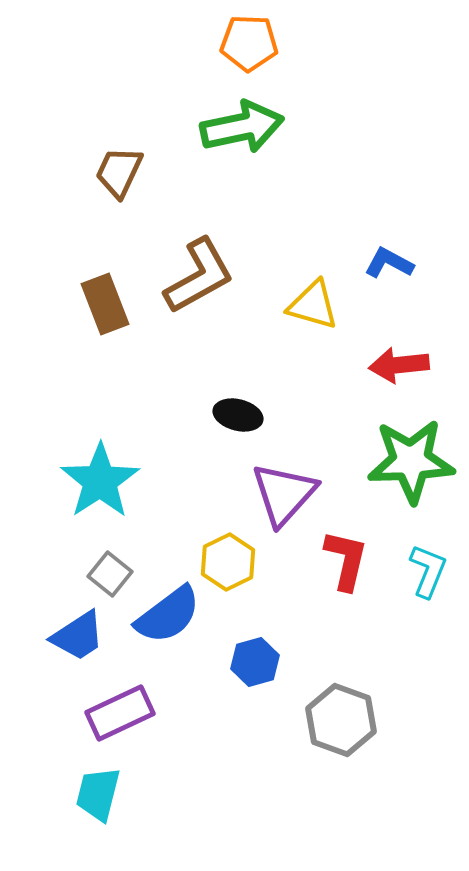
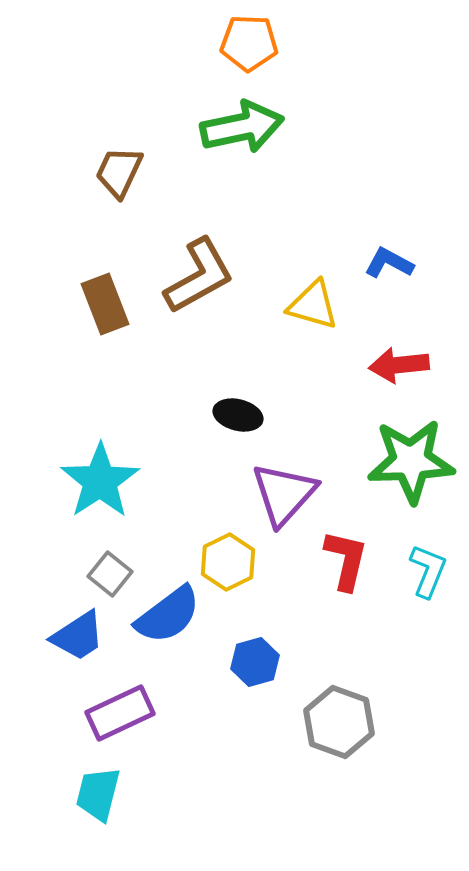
gray hexagon: moved 2 px left, 2 px down
